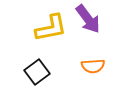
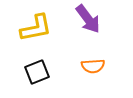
yellow L-shape: moved 15 px left
black square: rotated 15 degrees clockwise
